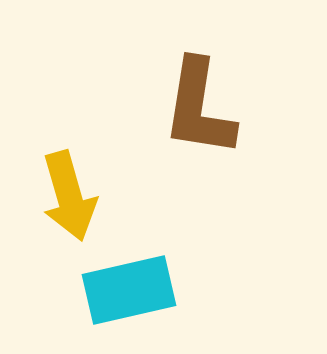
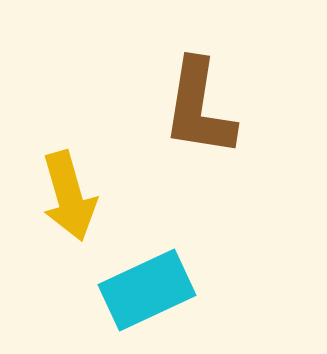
cyan rectangle: moved 18 px right; rotated 12 degrees counterclockwise
